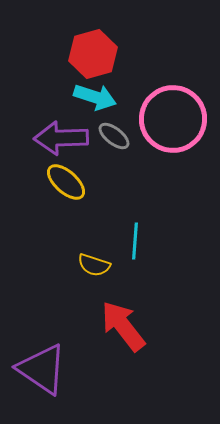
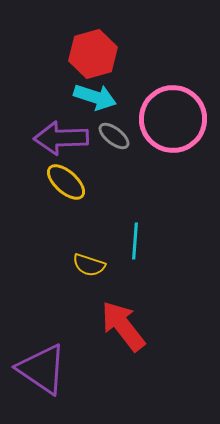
yellow semicircle: moved 5 px left
